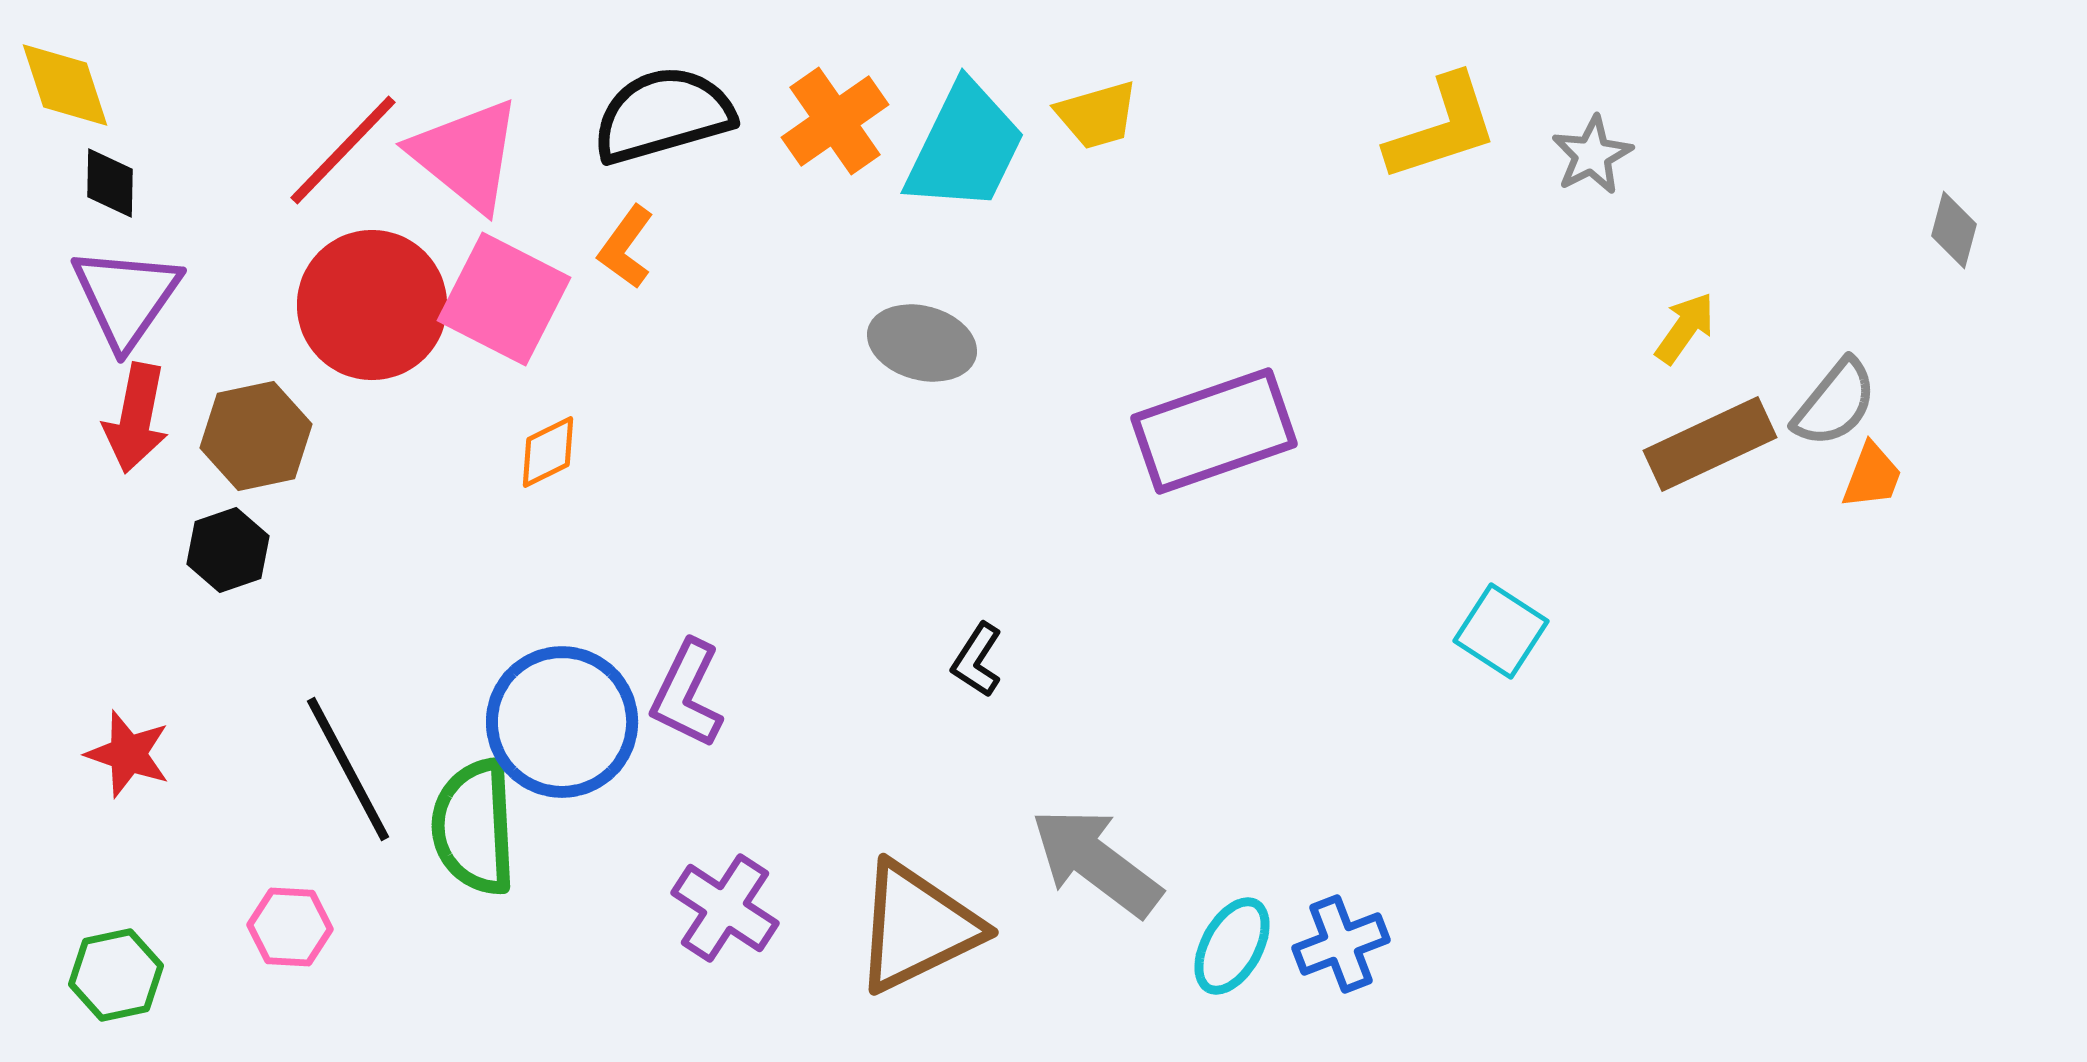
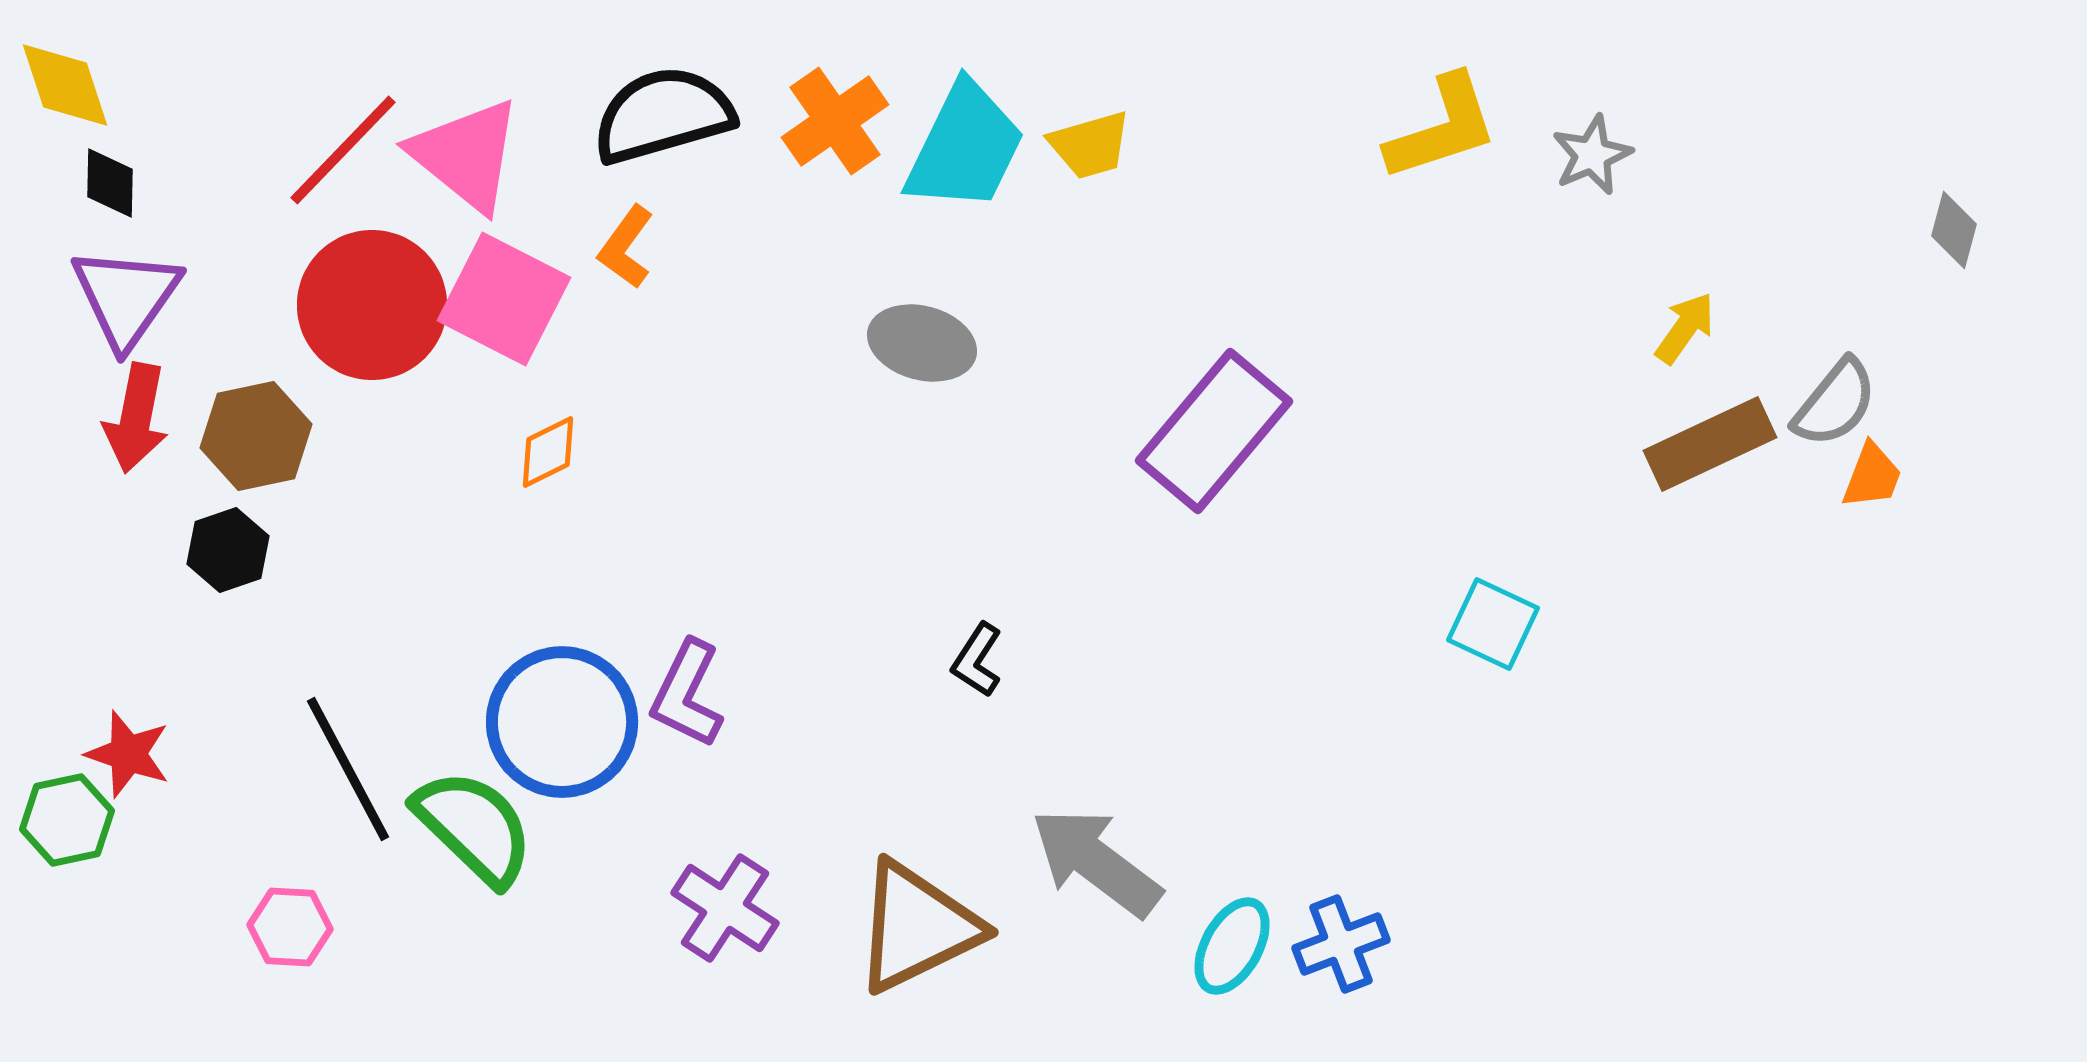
yellow trapezoid: moved 7 px left, 30 px down
gray star: rotated 4 degrees clockwise
purple rectangle: rotated 31 degrees counterclockwise
cyan square: moved 8 px left, 7 px up; rotated 8 degrees counterclockwise
green semicircle: rotated 137 degrees clockwise
green hexagon: moved 49 px left, 155 px up
